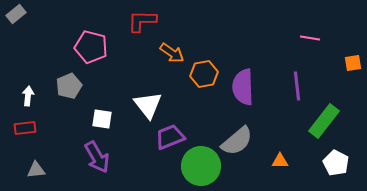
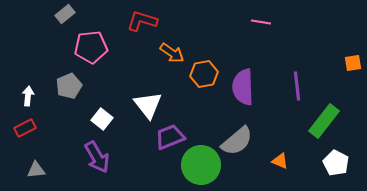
gray rectangle: moved 49 px right
red L-shape: rotated 16 degrees clockwise
pink line: moved 49 px left, 16 px up
pink pentagon: rotated 20 degrees counterclockwise
white square: rotated 30 degrees clockwise
red rectangle: rotated 20 degrees counterclockwise
orange triangle: rotated 24 degrees clockwise
green circle: moved 1 px up
